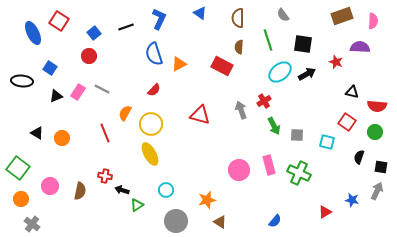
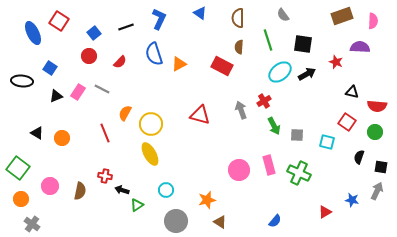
red semicircle at (154, 90): moved 34 px left, 28 px up
